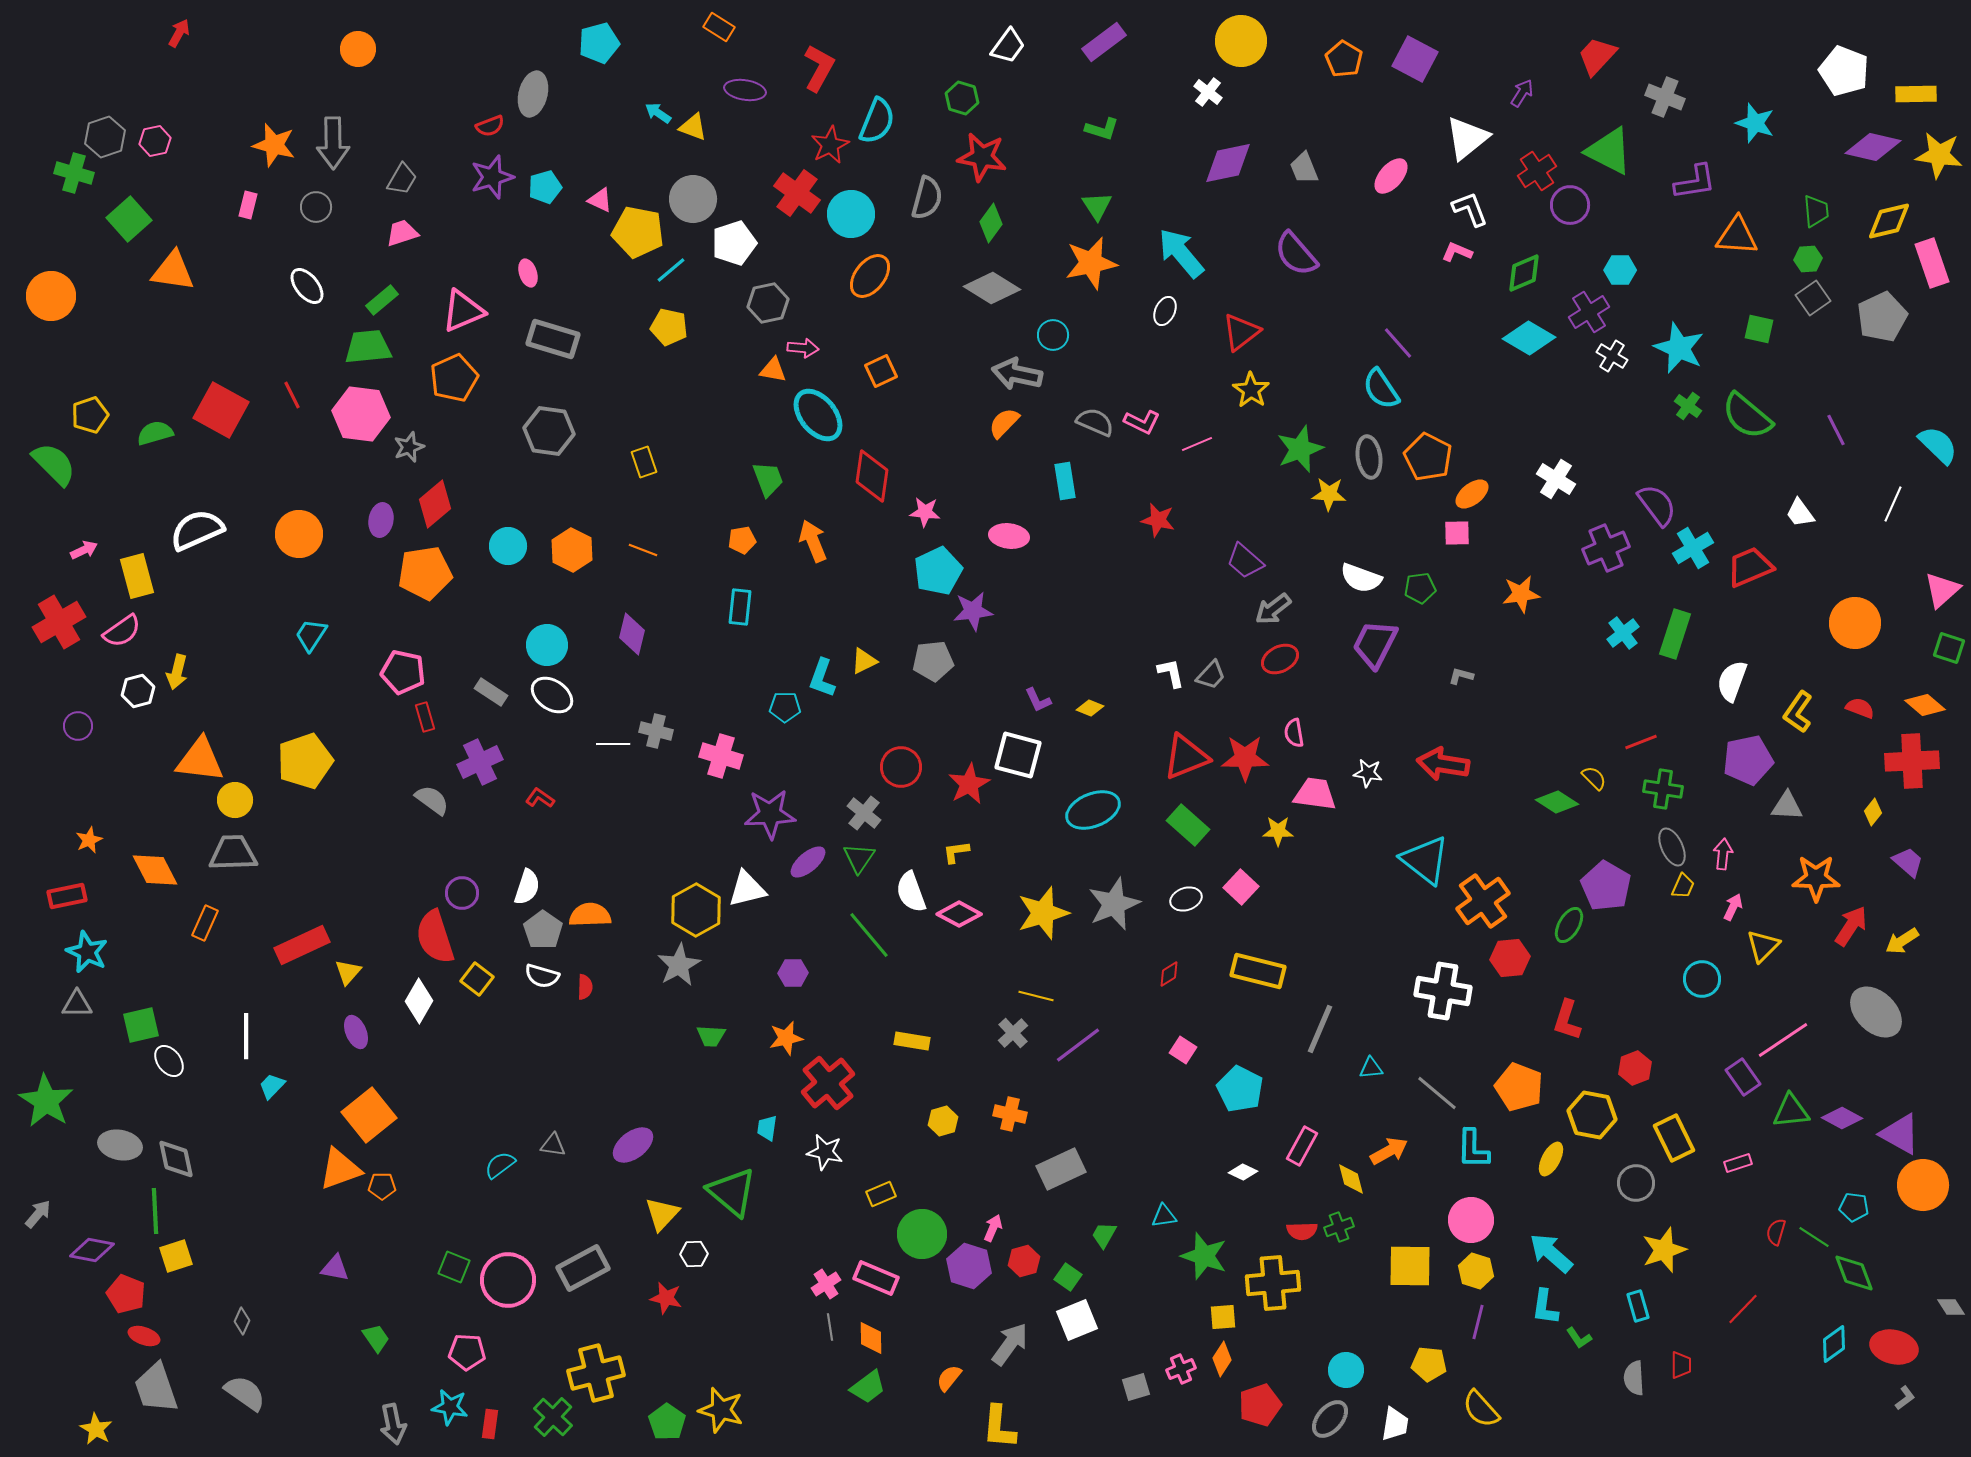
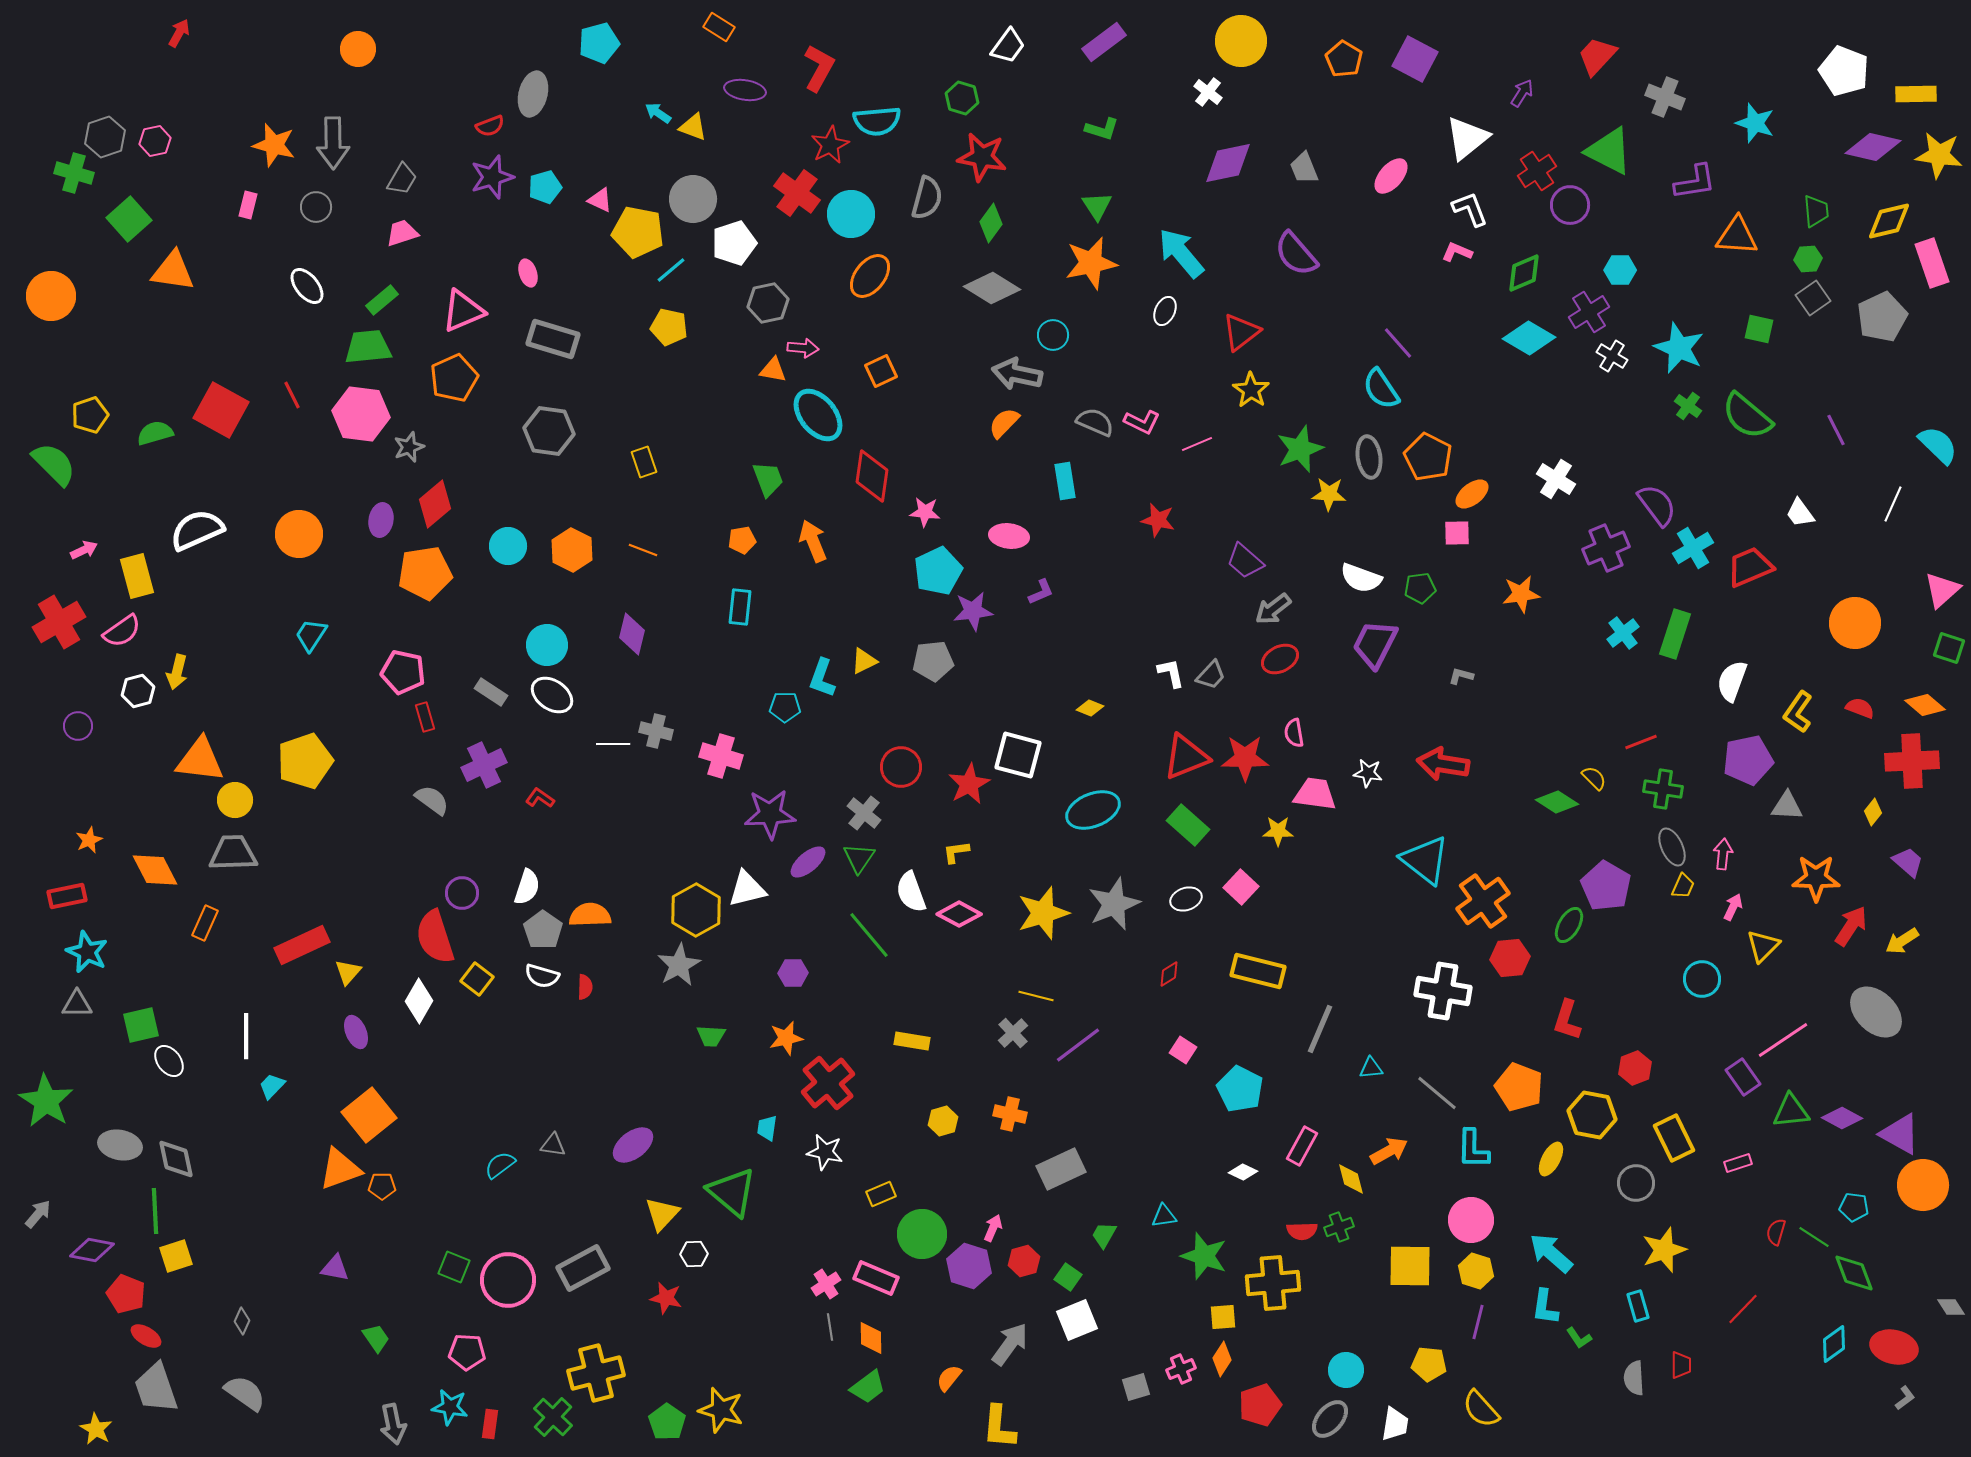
cyan semicircle at (877, 121): rotated 63 degrees clockwise
purple L-shape at (1038, 700): moved 3 px right, 108 px up; rotated 88 degrees counterclockwise
purple cross at (480, 762): moved 4 px right, 3 px down
red ellipse at (144, 1336): moved 2 px right; rotated 12 degrees clockwise
